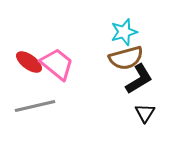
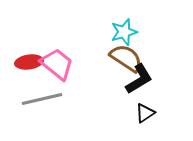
brown semicircle: rotated 132 degrees counterclockwise
red ellipse: rotated 44 degrees counterclockwise
gray line: moved 7 px right, 7 px up
black triangle: rotated 25 degrees clockwise
